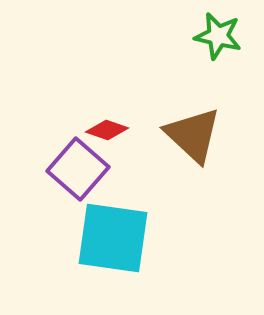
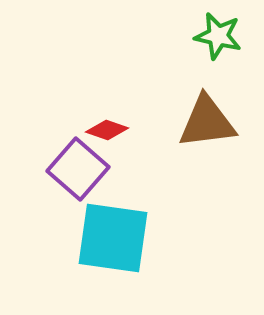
brown triangle: moved 14 px right, 13 px up; rotated 50 degrees counterclockwise
